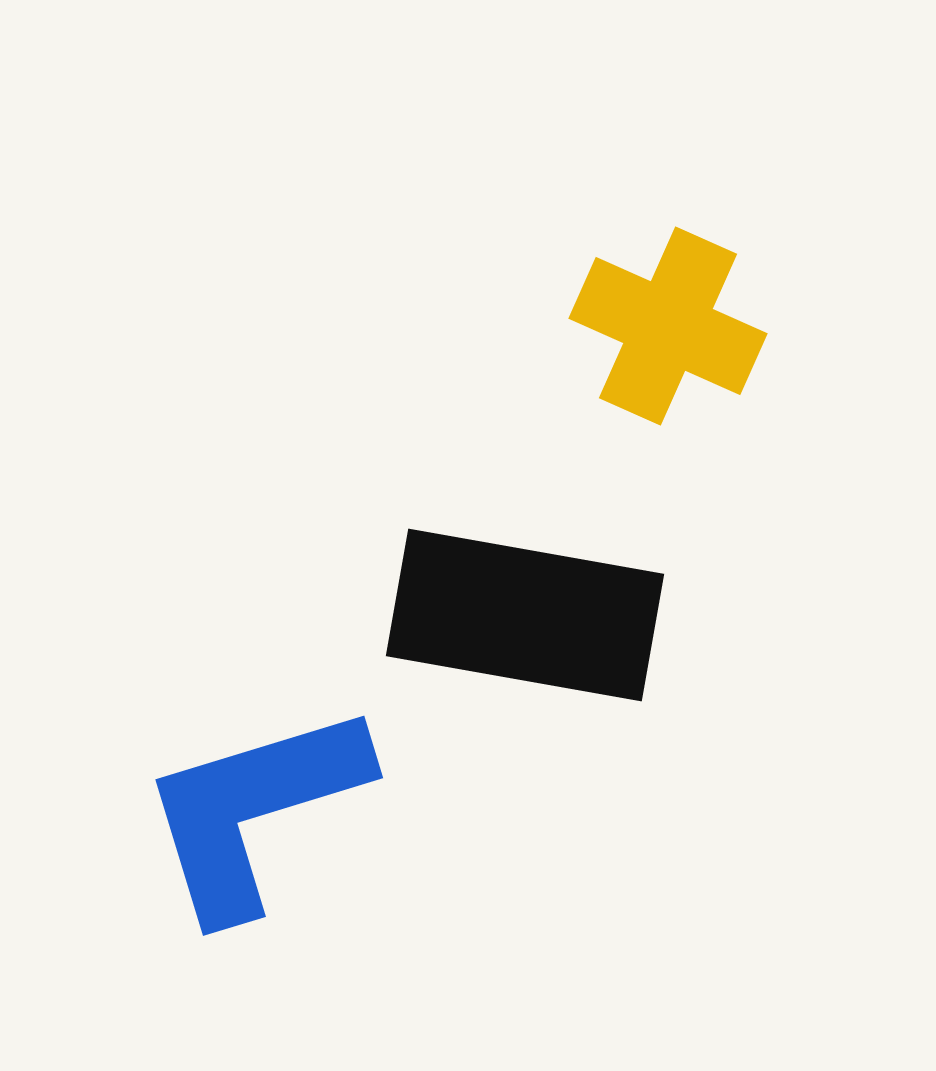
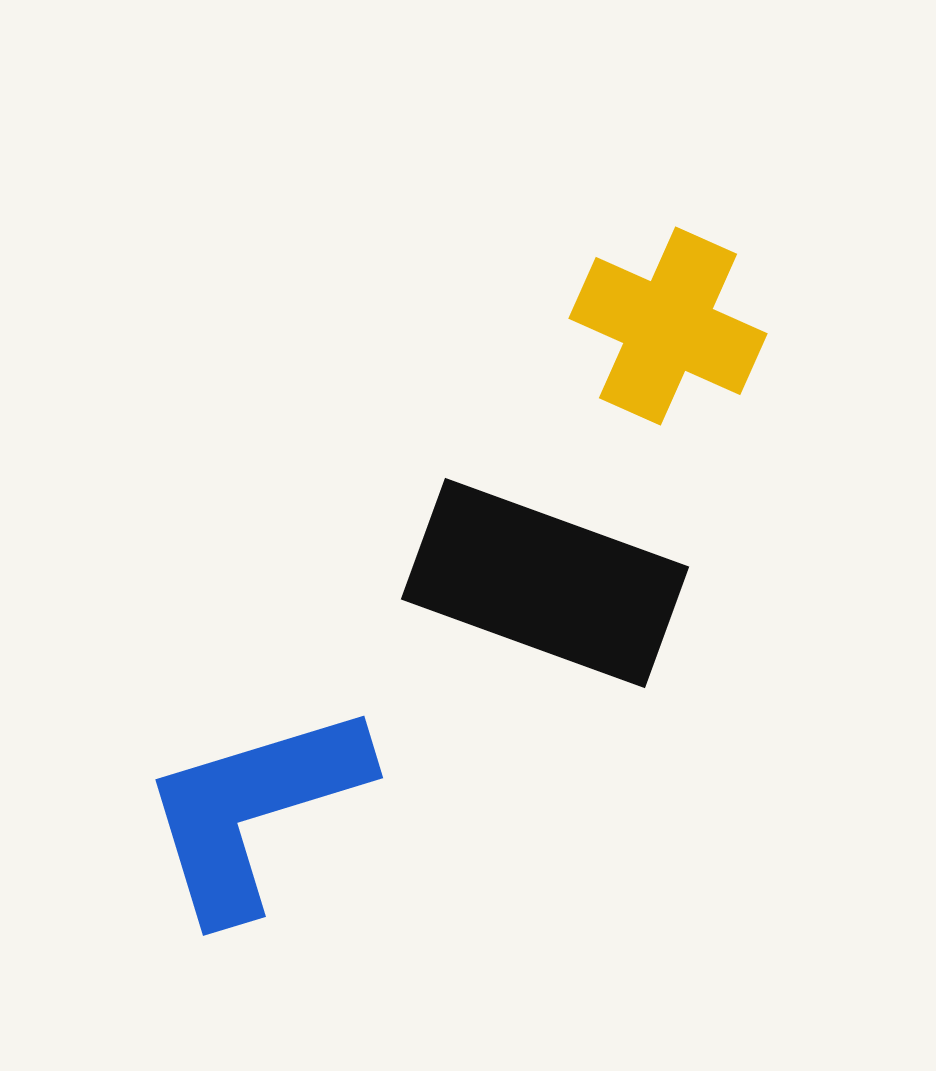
black rectangle: moved 20 px right, 32 px up; rotated 10 degrees clockwise
